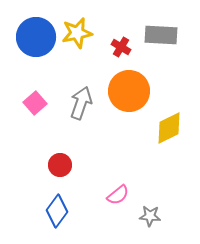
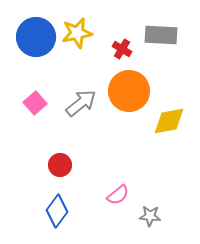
red cross: moved 1 px right, 2 px down
gray arrow: rotated 32 degrees clockwise
yellow diamond: moved 7 px up; rotated 16 degrees clockwise
